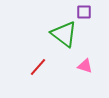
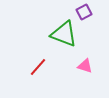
purple square: rotated 28 degrees counterclockwise
green triangle: rotated 16 degrees counterclockwise
